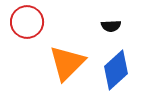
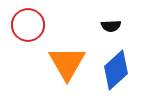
red circle: moved 1 px right, 3 px down
orange triangle: rotated 15 degrees counterclockwise
